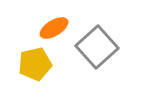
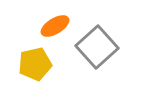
orange ellipse: moved 1 px right, 2 px up
